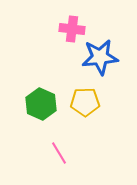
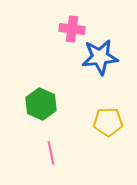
yellow pentagon: moved 23 px right, 20 px down
pink line: moved 8 px left; rotated 20 degrees clockwise
